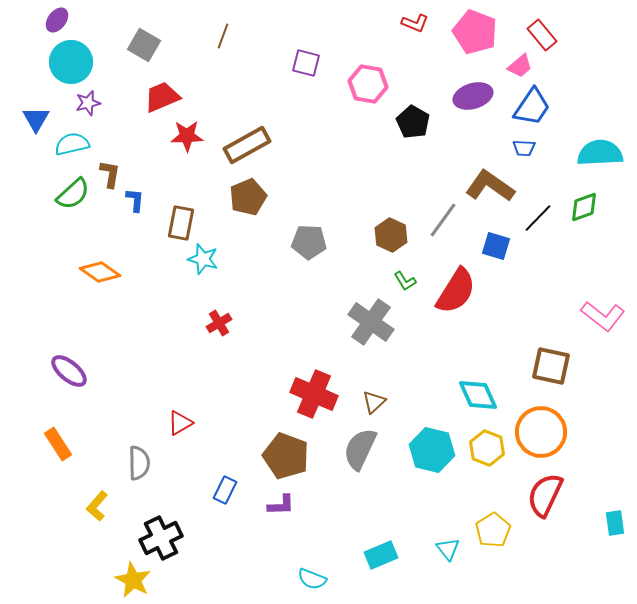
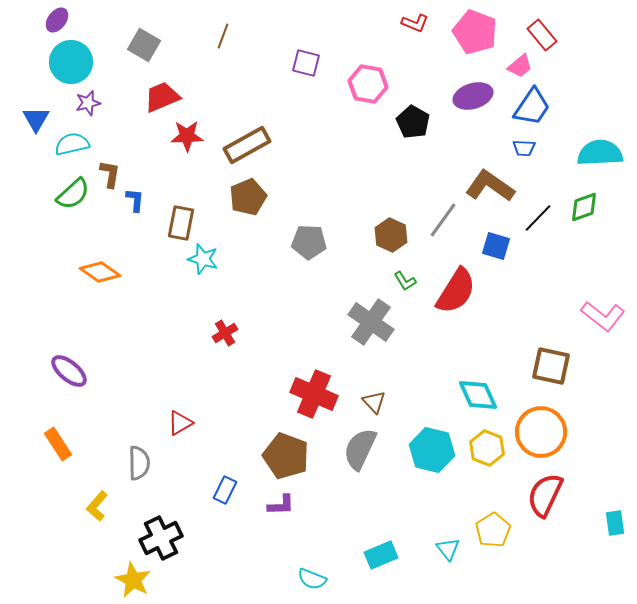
red cross at (219, 323): moved 6 px right, 10 px down
brown triangle at (374, 402): rotated 30 degrees counterclockwise
